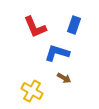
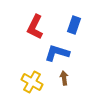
red L-shape: rotated 50 degrees clockwise
brown arrow: rotated 128 degrees counterclockwise
yellow cross: moved 9 px up
